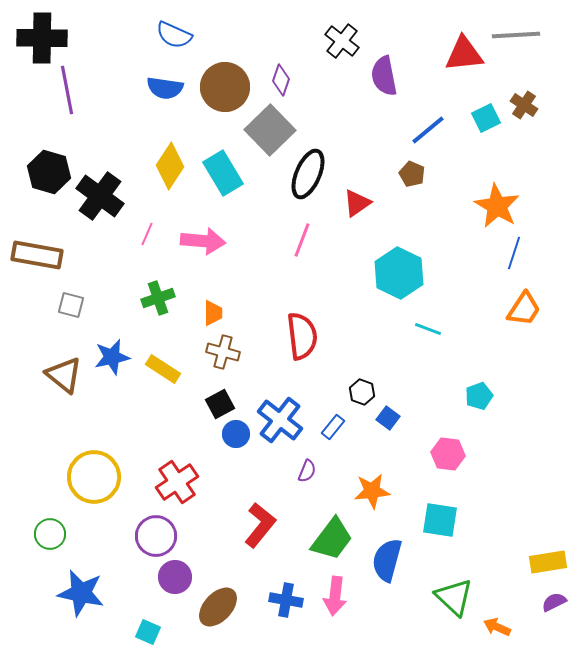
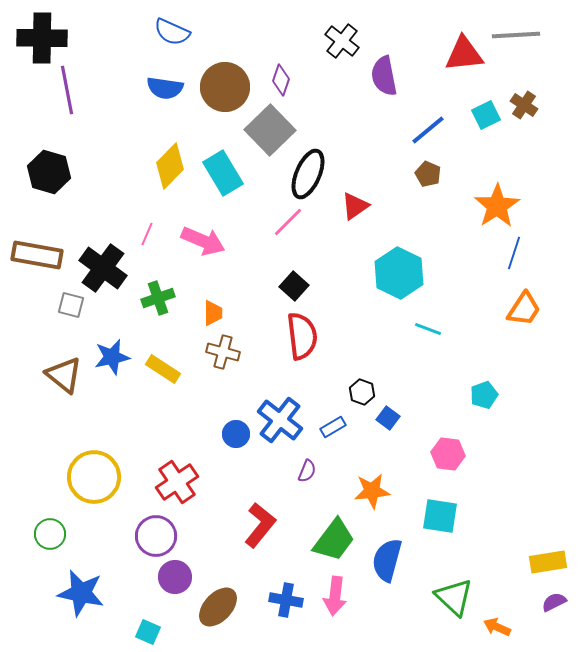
blue semicircle at (174, 35): moved 2 px left, 3 px up
cyan square at (486, 118): moved 3 px up
yellow diamond at (170, 166): rotated 12 degrees clockwise
brown pentagon at (412, 174): moved 16 px right
black cross at (100, 196): moved 3 px right, 72 px down
red triangle at (357, 203): moved 2 px left, 3 px down
orange star at (497, 206): rotated 9 degrees clockwise
pink line at (302, 240): moved 14 px left, 18 px up; rotated 24 degrees clockwise
pink arrow at (203, 241): rotated 18 degrees clockwise
cyan pentagon at (479, 396): moved 5 px right, 1 px up
black square at (220, 404): moved 74 px right, 118 px up; rotated 20 degrees counterclockwise
blue rectangle at (333, 427): rotated 20 degrees clockwise
cyan square at (440, 520): moved 4 px up
green trapezoid at (332, 539): moved 2 px right, 1 px down
